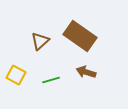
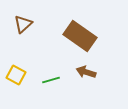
brown triangle: moved 17 px left, 17 px up
